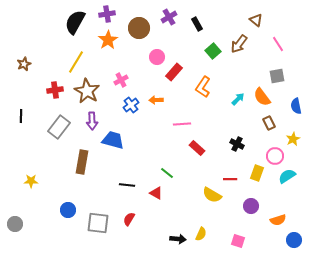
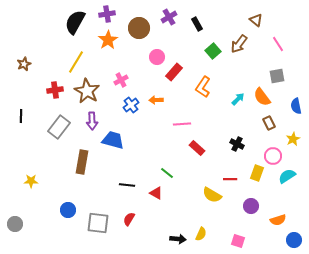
pink circle at (275, 156): moved 2 px left
